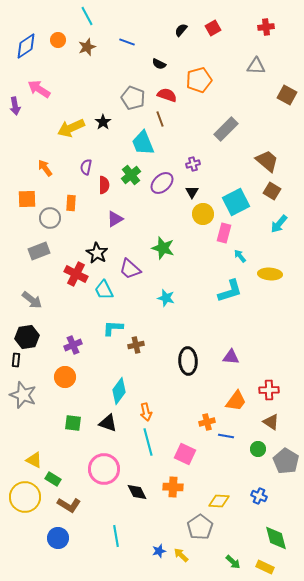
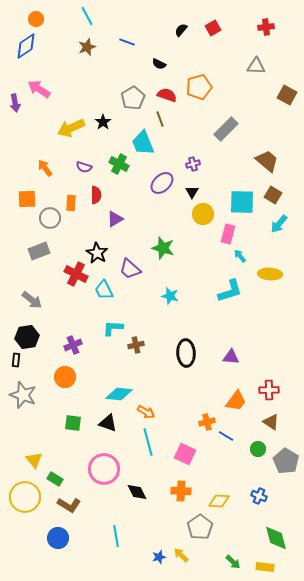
orange circle at (58, 40): moved 22 px left, 21 px up
orange pentagon at (199, 80): moved 7 px down
gray pentagon at (133, 98): rotated 20 degrees clockwise
purple arrow at (15, 106): moved 3 px up
purple semicircle at (86, 167): moved 2 px left; rotated 84 degrees counterclockwise
green cross at (131, 175): moved 12 px left, 11 px up; rotated 24 degrees counterclockwise
red semicircle at (104, 185): moved 8 px left, 10 px down
brown square at (272, 191): moved 1 px right, 4 px down
cyan square at (236, 202): moved 6 px right; rotated 28 degrees clockwise
pink rectangle at (224, 233): moved 4 px right, 1 px down
cyan star at (166, 298): moved 4 px right, 2 px up
black ellipse at (188, 361): moved 2 px left, 8 px up
cyan diamond at (119, 391): moved 3 px down; rotated 60 degrees clockwise
orange arrow at (146, 412): rotated 48 degrees counterclockwise
blue line at (226, 436): rotated 21 degrees clockwise
yellow triangle at (34, 460): rotated 24 degrees clockwise
green rectangle at (53, 479): moved 2 px right
orange cross at (173, 487): moved 8 px right, 4 px down
blue star at (159, 551): moved 6 px down
yellow rectangle at (265, 567): rotated 18 degrees counterclockwise
